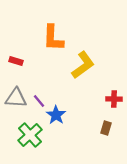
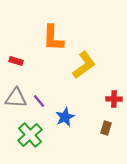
yellow L-shape: moved 1 px right
blue star: moved 9 px right, 2 px down; rotated 12 degrees clockwise
